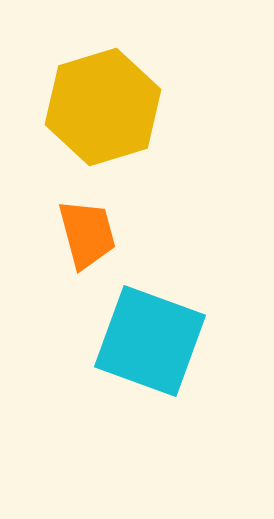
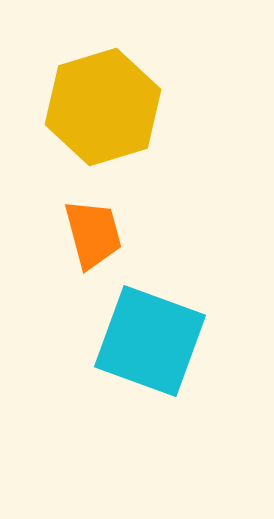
orange trapezoid: moved 6 px right
